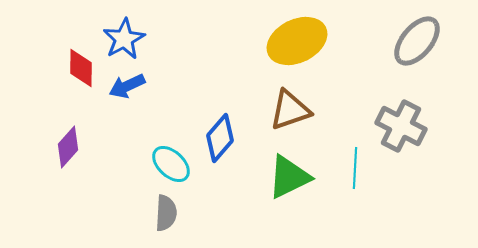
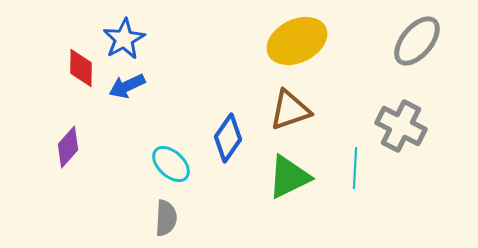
blue diamond: moved 8 px right; rotated 6 degrees counterclockwise
gray semicircle: moved 5 px down
